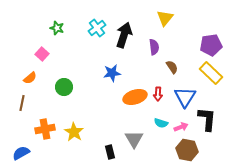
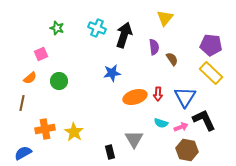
cyan cross: rotated 30 degrees counterclockwise
purple pentagon: rotated 15 degrees clockwise
pink square: moved 1 px left; rotated 24 degrees clockwise
brown semicircle: moved 8 px up
green circle: moved 5 px left, 6 px up
black L-shape: moved 3 px left, 1 px down; rotated 30 degrees counterclockwise
blue semicircle: moved 2 px right
